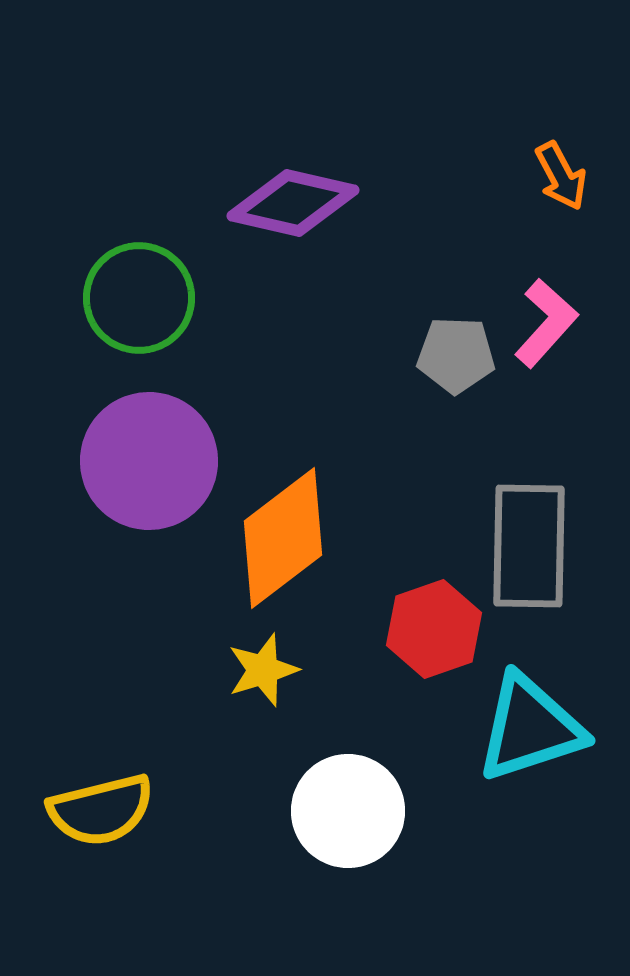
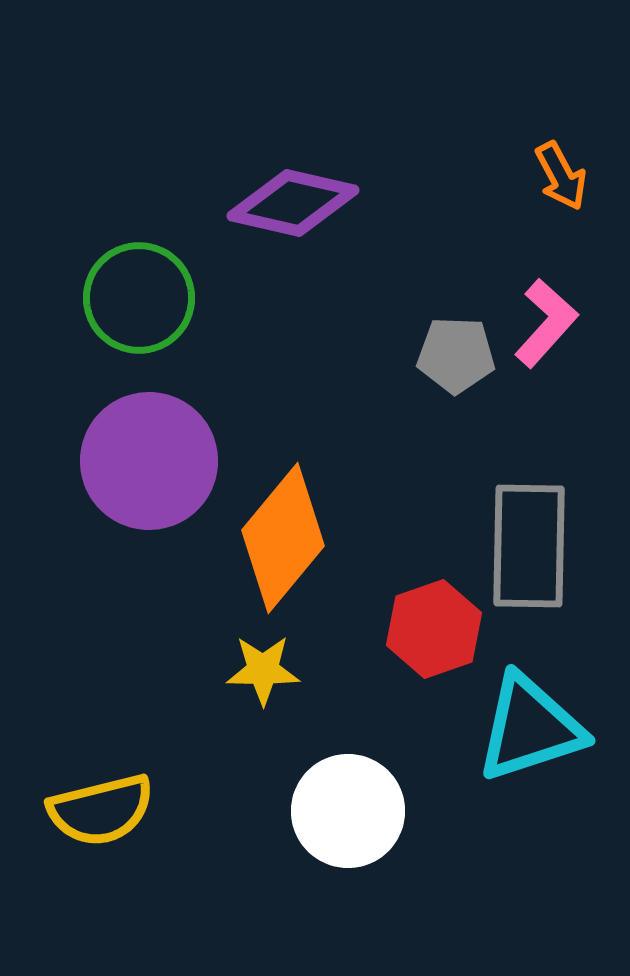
orange diamond: rotated 13 degrees counterclockwise
yellow star: rotated 18 degrees clockwise
